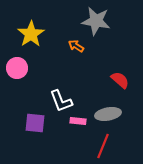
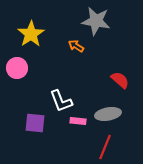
red line: moved 2 px right, 1 px down
